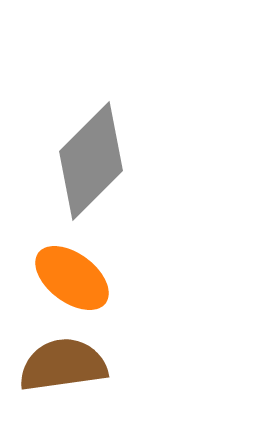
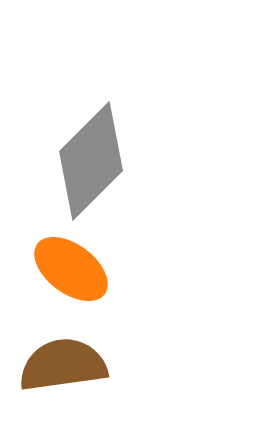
orange ellipse: moved 1 px left, 9 px up
